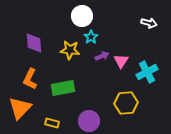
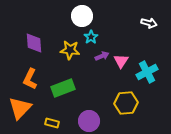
green rectangle: rotated 10 degrees counterclockwise
